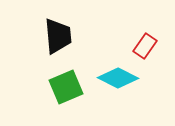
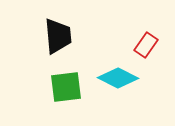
red rectangle: moved 1 px right, 1 px up
green square: rotated 16 degrees clockwise
